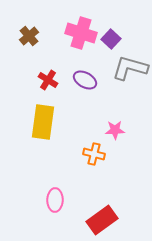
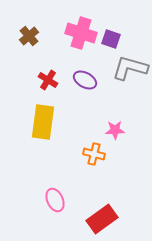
purple square: rotated 24 degrees counterclockwise
pink ellipse: rotated 25 degrees counterclockwise
red rectangle: moved 1 px up
